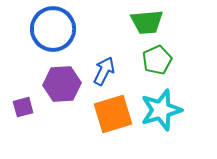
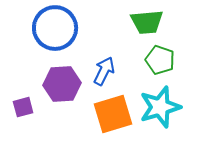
blue circle: moved 2 px right, 1 px up
green pentagon: moved 3 px right; rotated 28 degrees counterclockwise
cyan star: moved 1 px left, 3 px up
